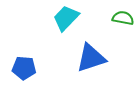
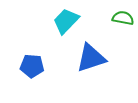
cyan trapezoid: moved 3 px down
blue pentagon: moved 8 px right, 2 px up
